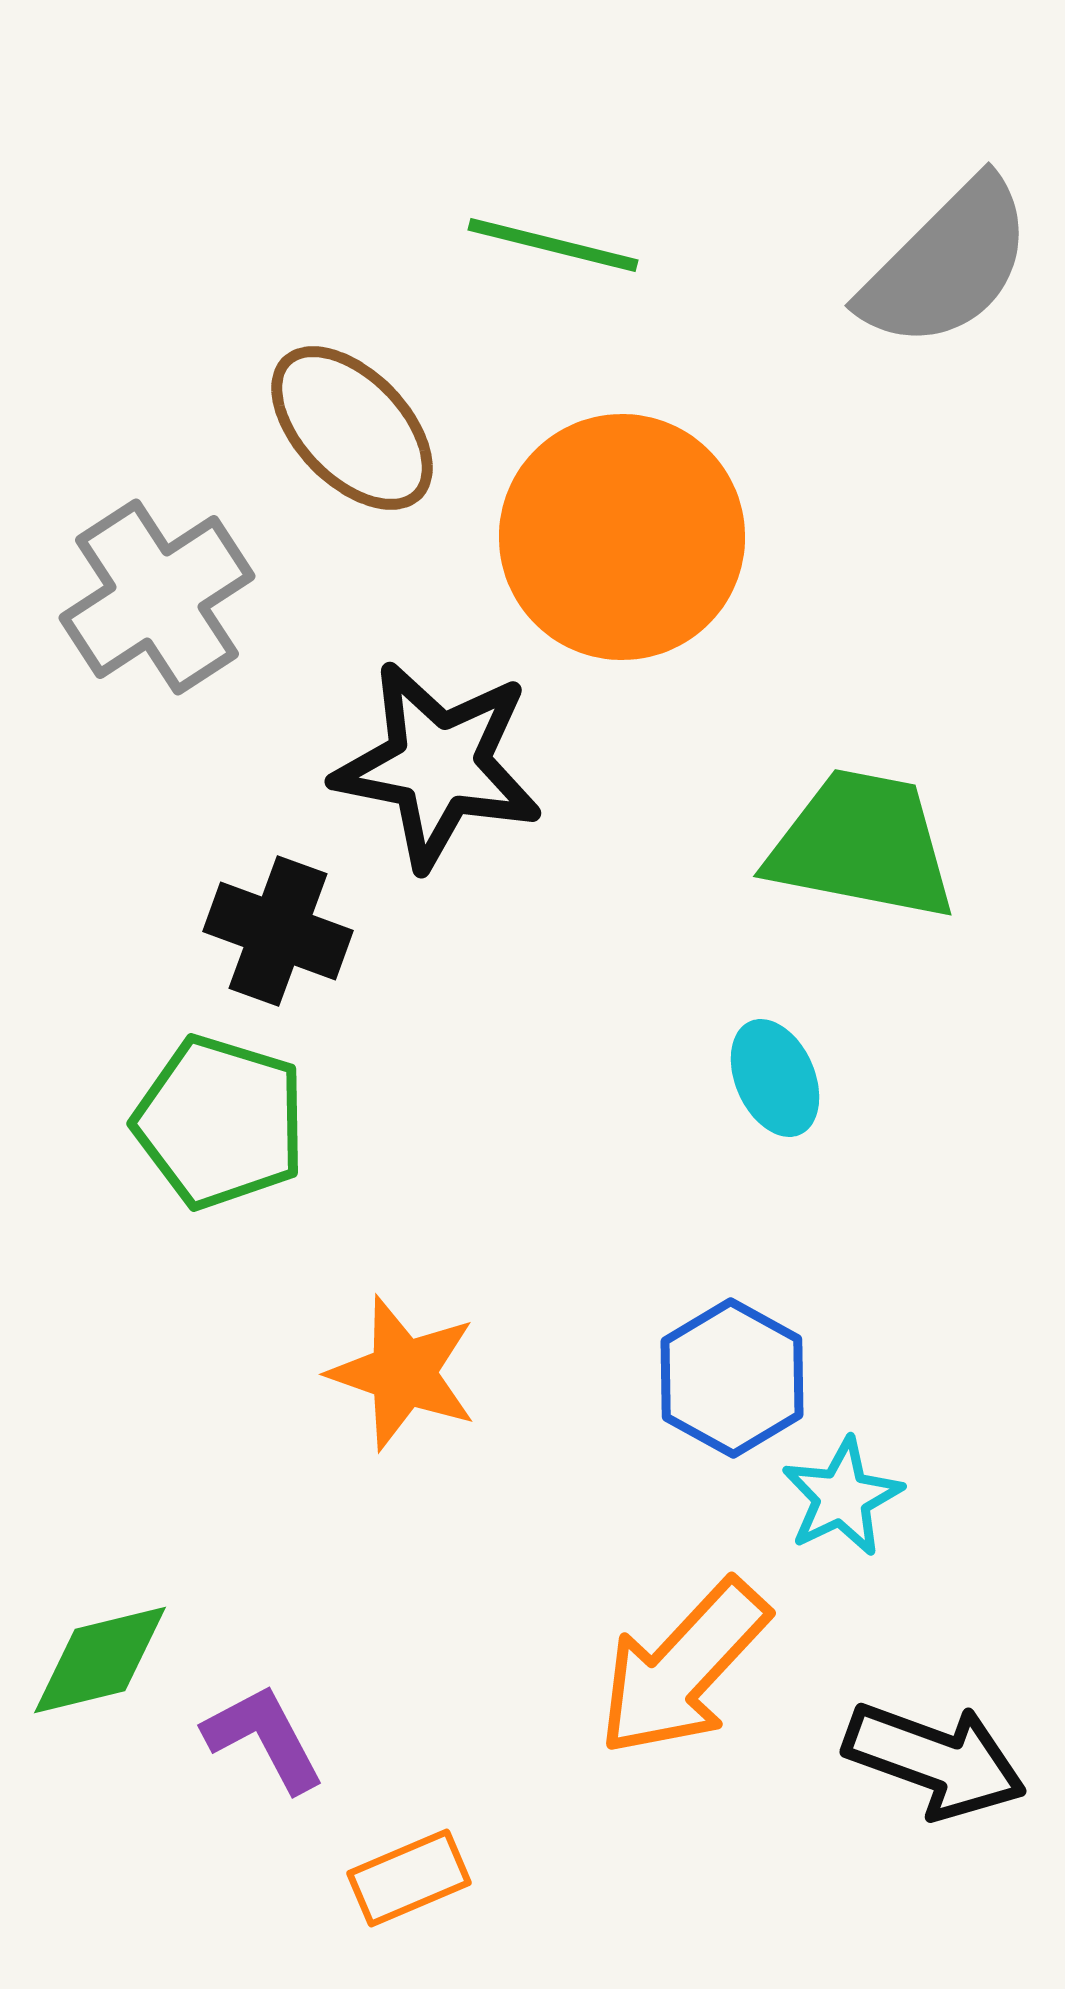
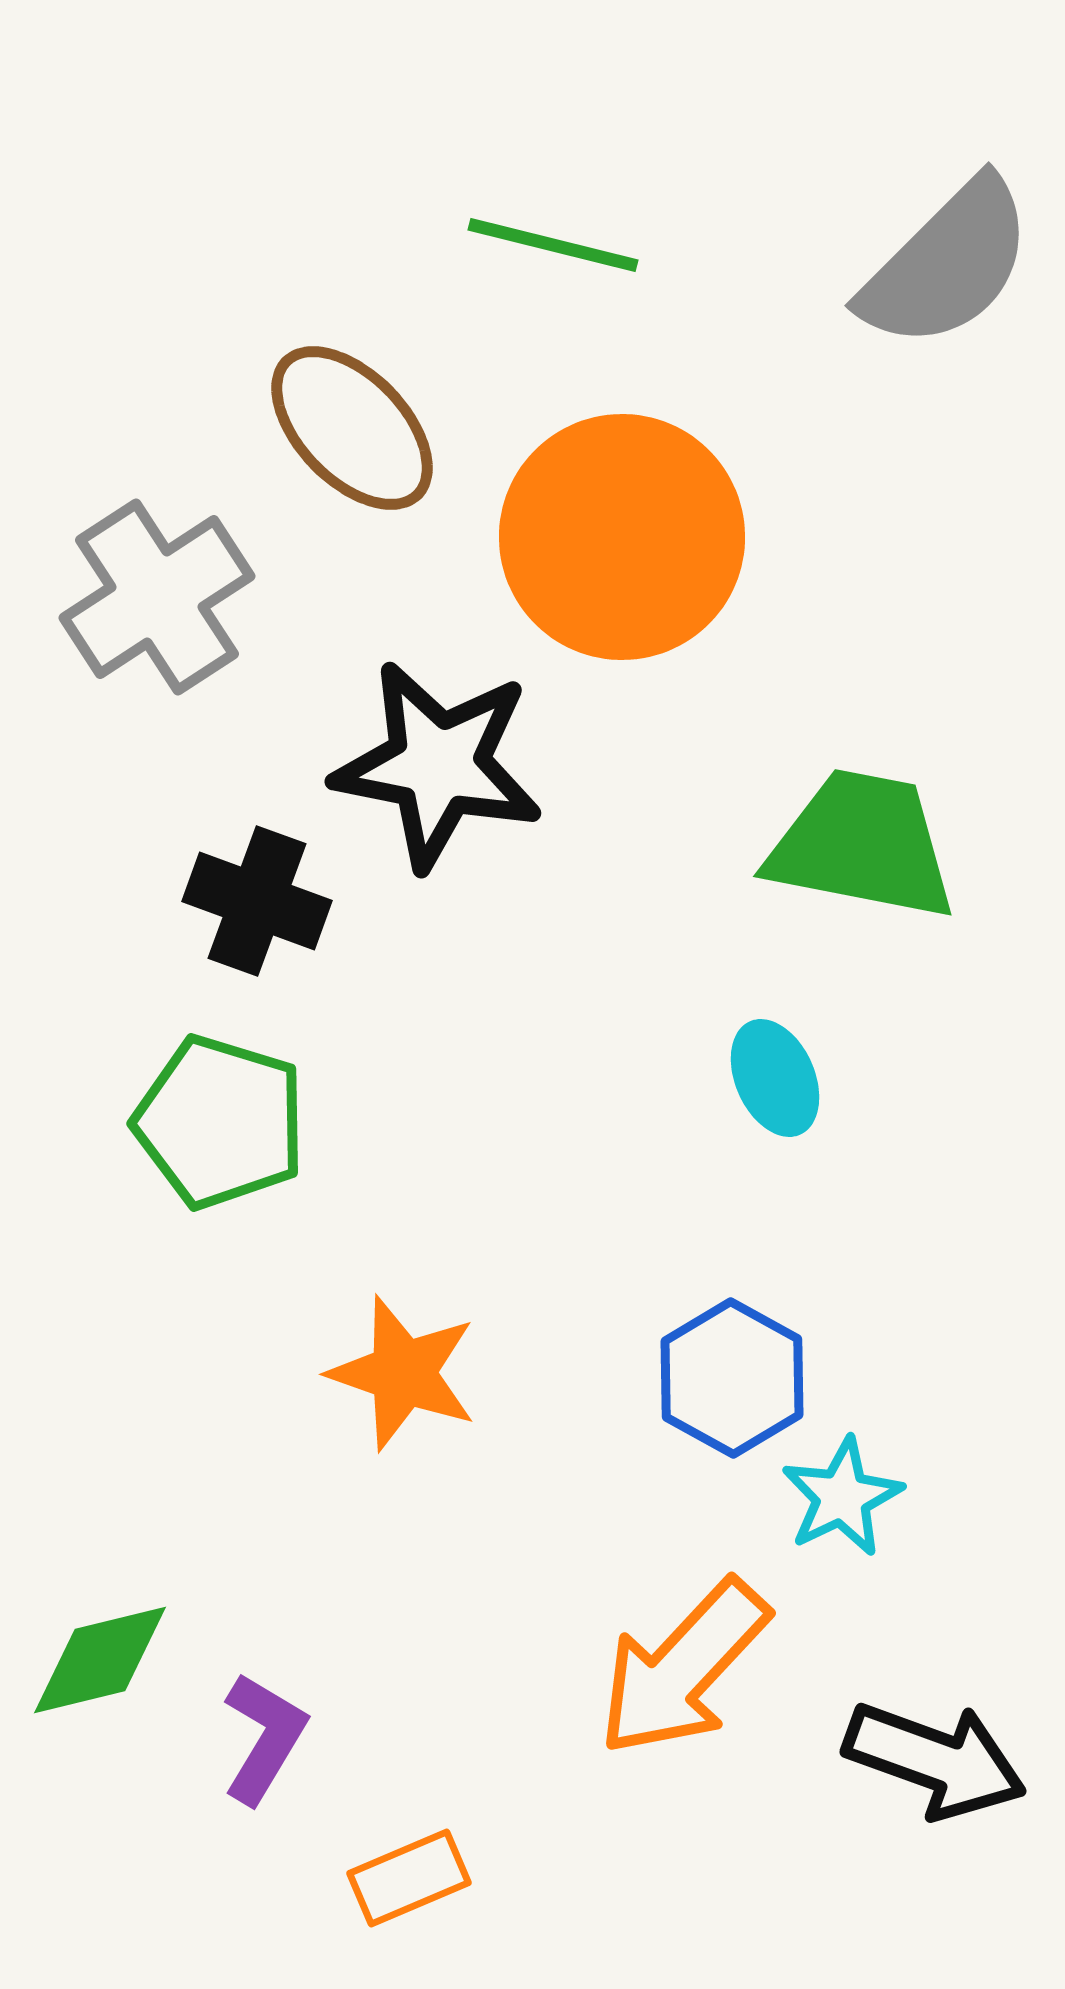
black cross: moved 21 px left, 30 px up
purple L-shape: rotated 59 degrees clockwise
